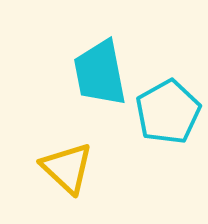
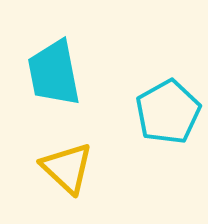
cyan trapezoid: moved 46 px left
